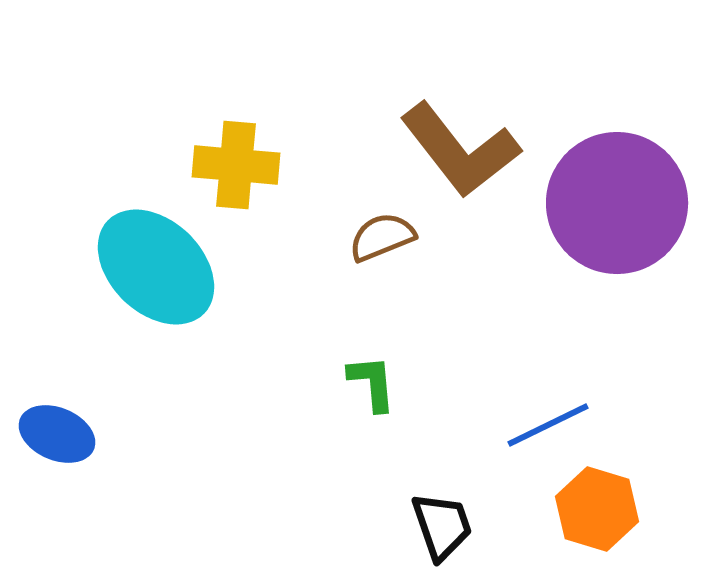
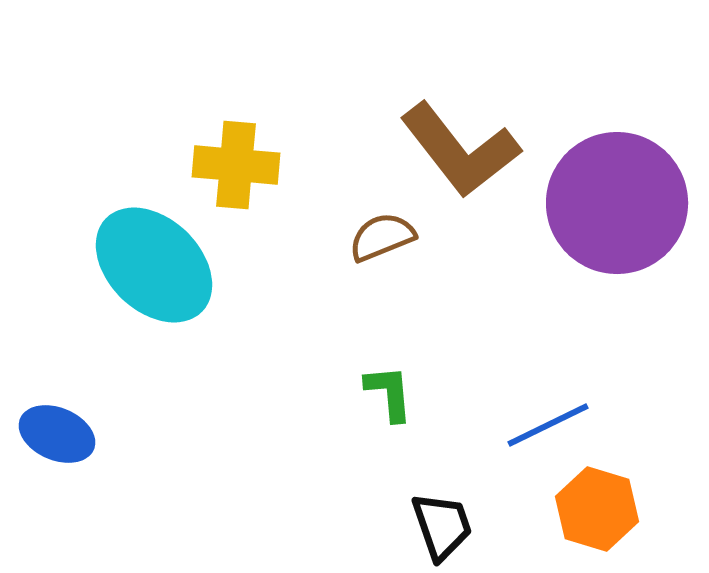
cyan ellipse: moved 2 px left, 2 px up
green L-shape: moved 17 px right, 10 px down
